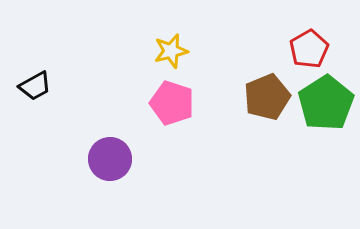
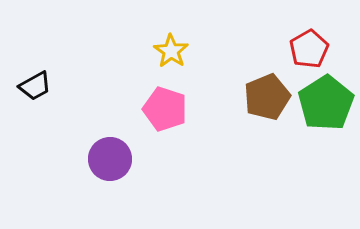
yellow star: rotated 24 degrees counterclockwise
pink pentagon: moved 7 px left, 6 px down
